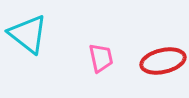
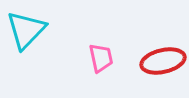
cyan triangle: moved 2 px left, 4 px up; rotated 36 degrees clockwise
